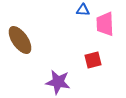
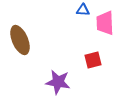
pink trapezoid: moved 1 px up
brown ellipse: rotated 12 degrees clockwise
